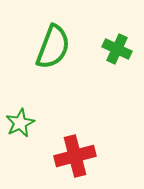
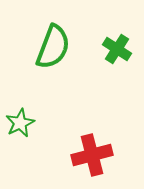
green cross: rotated 8 degrees clockwise
red cross: moved 17 px right, 1 px up
